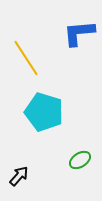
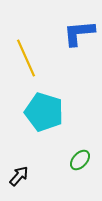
yellow line: rotated 9 degrees clockwise
green ellipse: rotated 15 degrees counterclockwise
